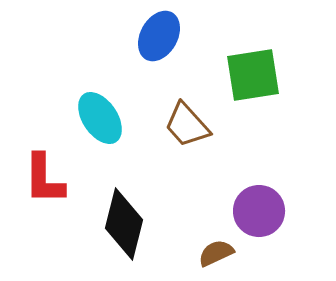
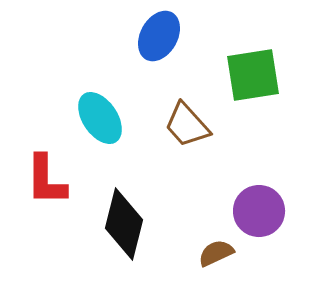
red L-shape: moved 2 px right, 1 px down
